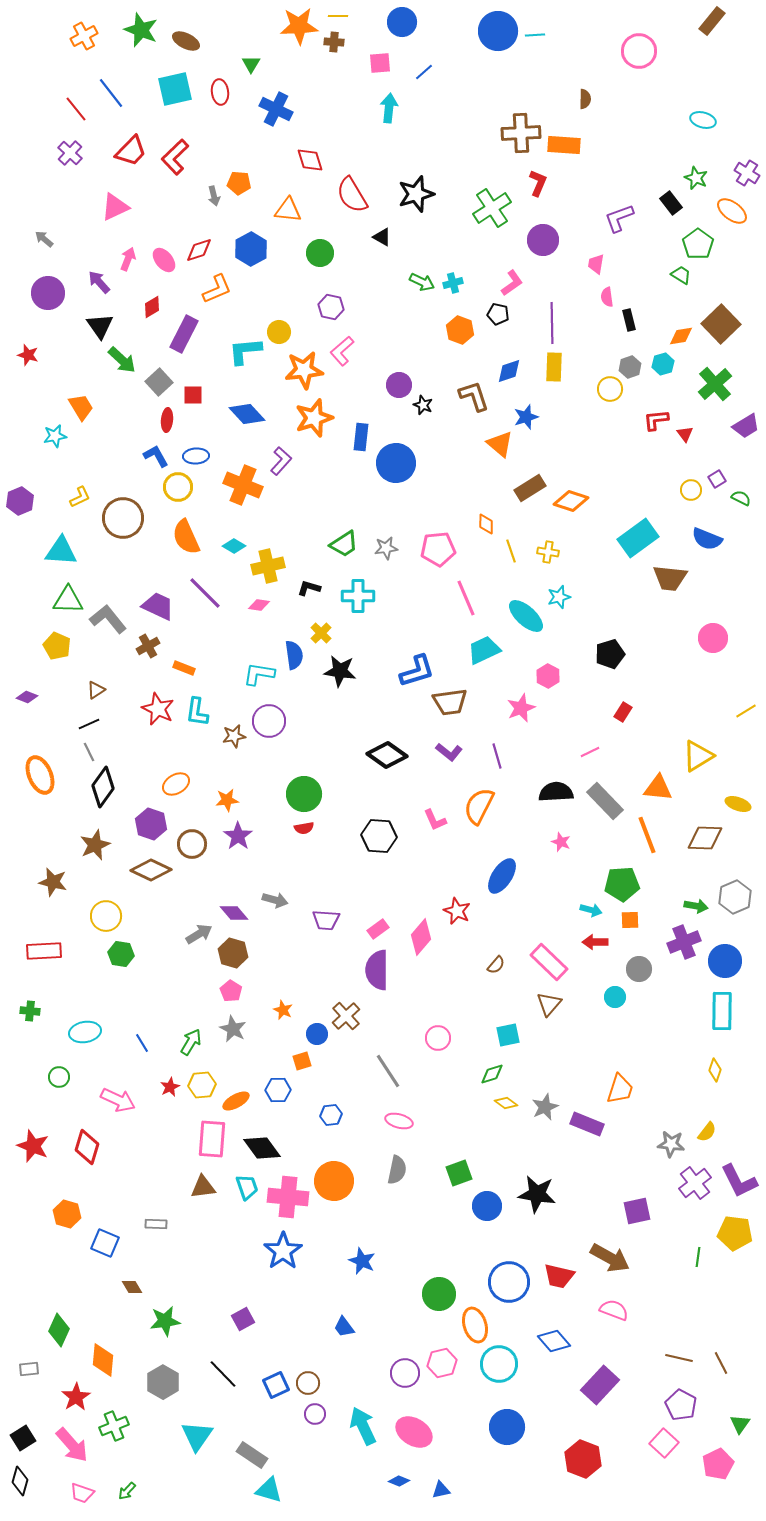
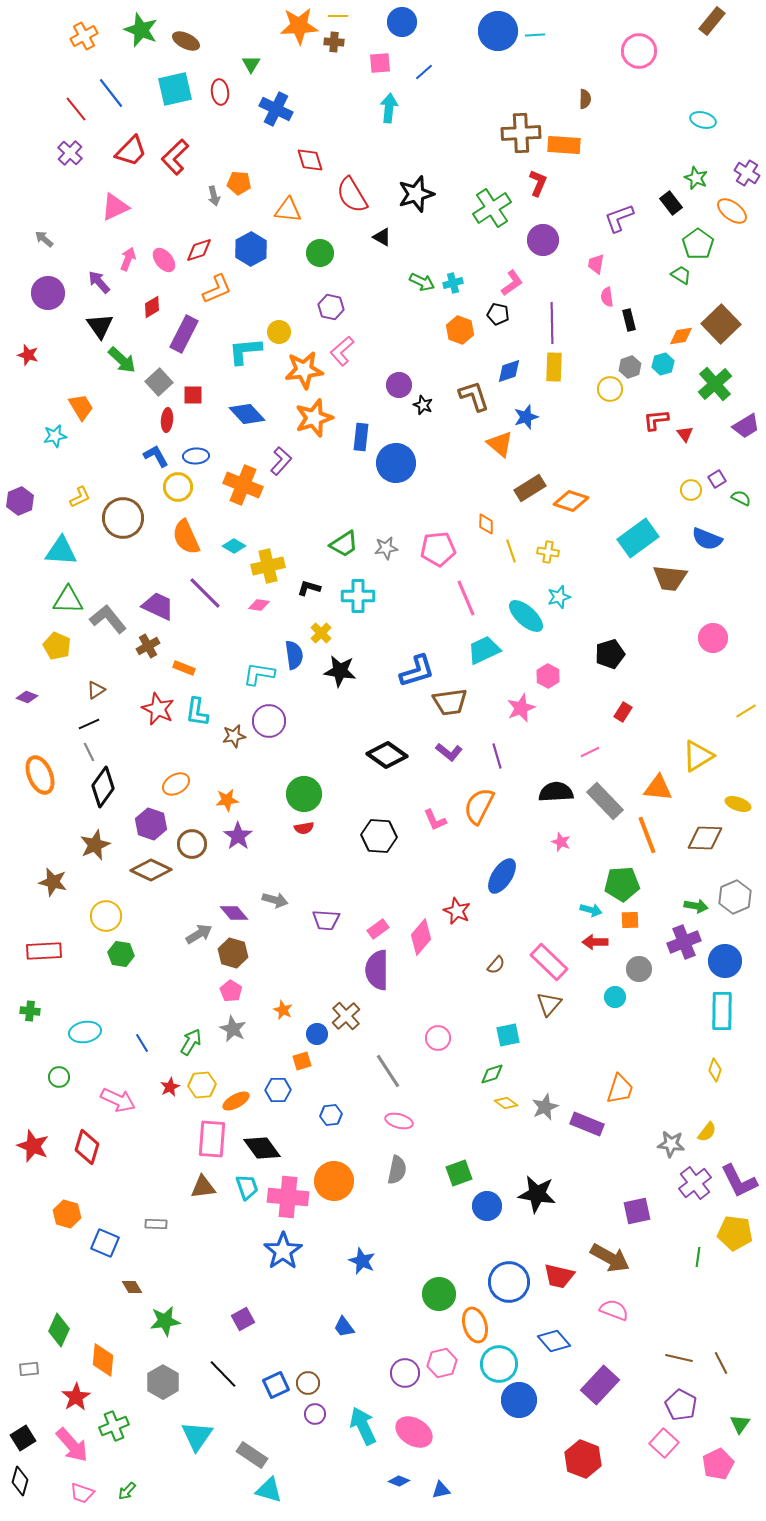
blue circle at (507, 1427): moved 12 px right, 27 px up
